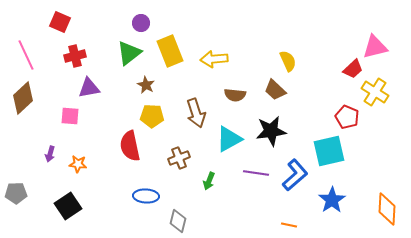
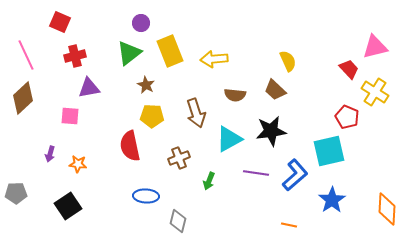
red trapezoid: moved 4 px left; rotated 90 degrees counterclockwise
